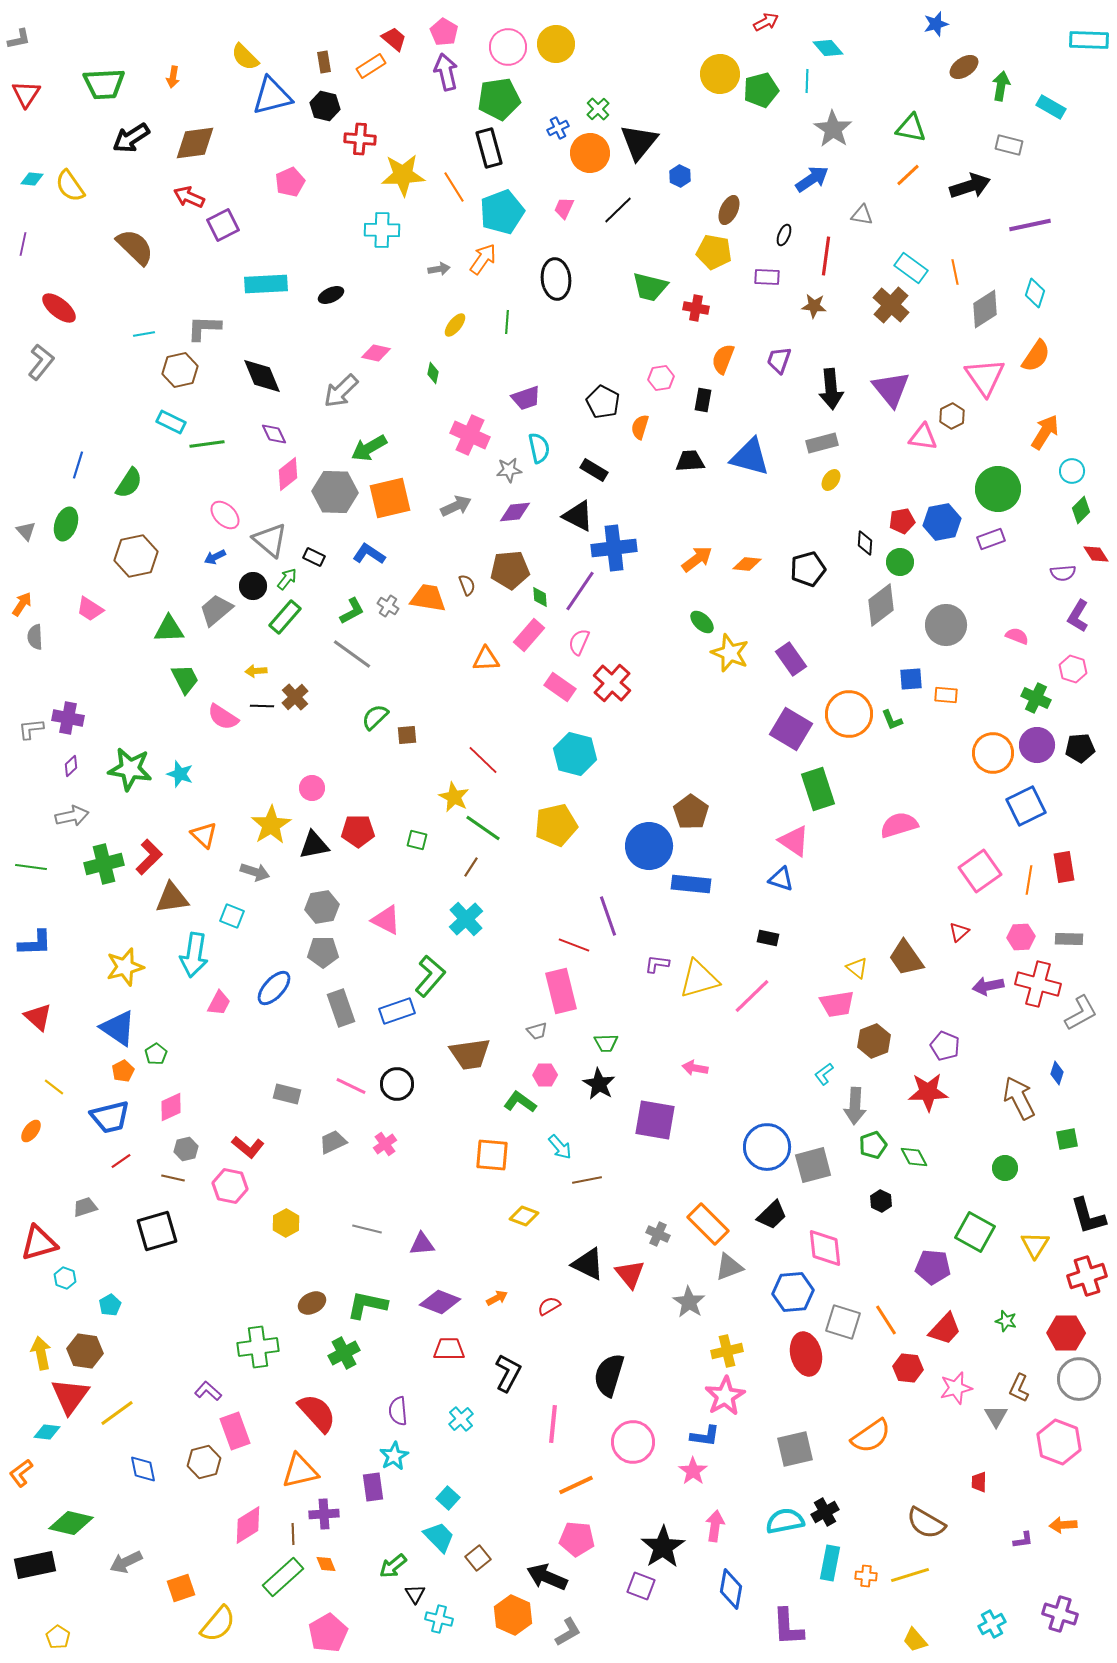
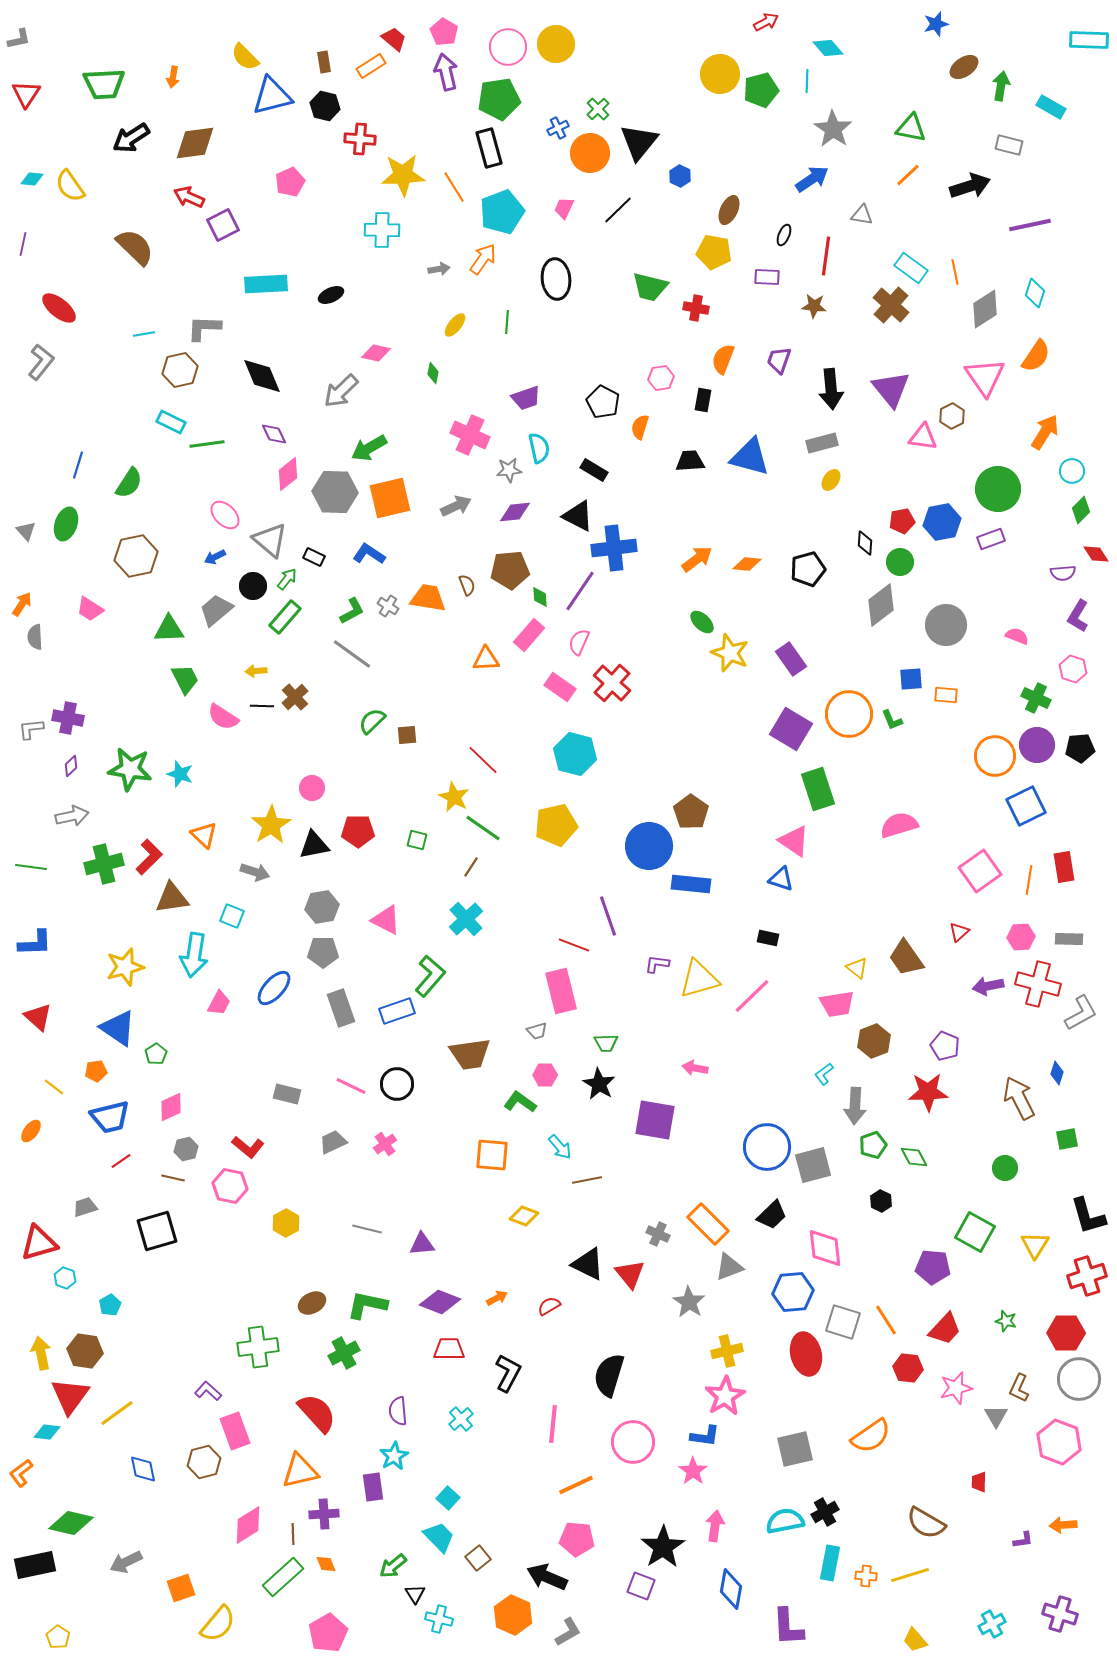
green semicircle at (375, 717): moved 3 px left, 4 px down
orange circle at (993, 753): moved 2 px right, 3 px down
orange pentagon at (123, 1071): moved 27 px left; rotated 20 degrees clockwise
